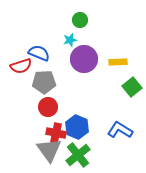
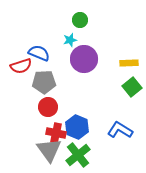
yellow rectangle: moved 11 px right, 1 px down
